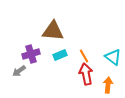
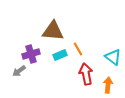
orange line: moved 6 px left, 7 px up
